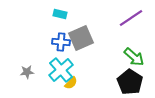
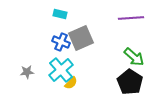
purple line: rotated 30 degrees clockwise
blue cross: rotated 18 degrees clockwise
